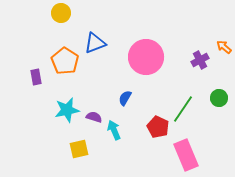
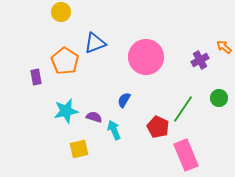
yellow circle: moved 1 px up
blue semicircle: moved 1 px left, 2 px down
cyan star: moved 1 px left, 1 px down
